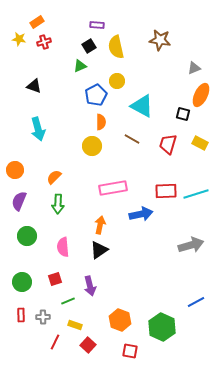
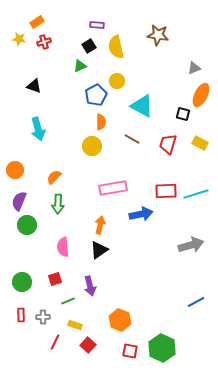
brown star at (160, 40): moved 2 px left, 5 px up
green circle at (27, 236): moved 11 px up
green hexagon at (162, 327): moved 21 px down
